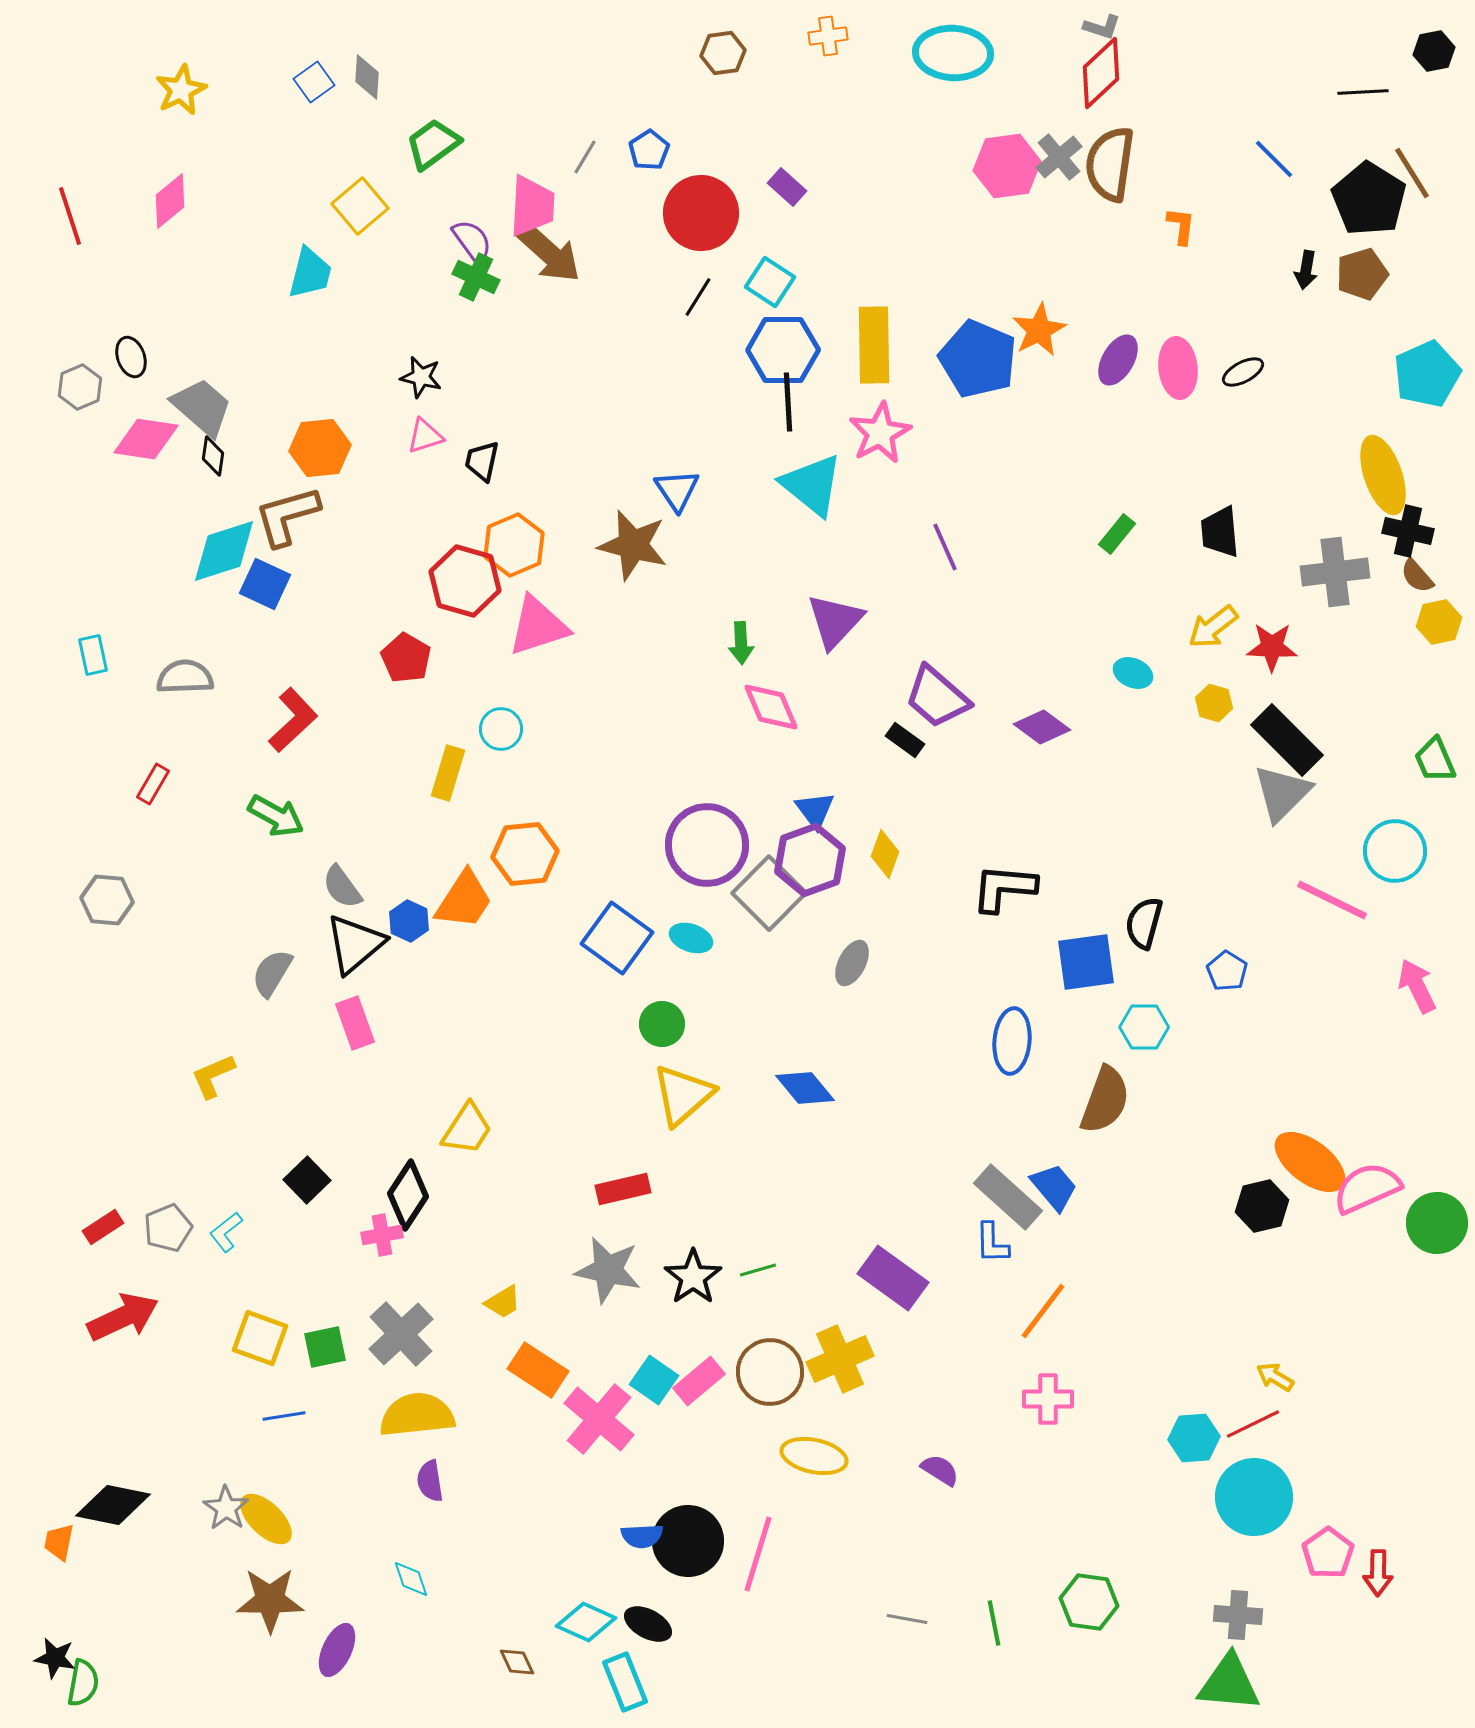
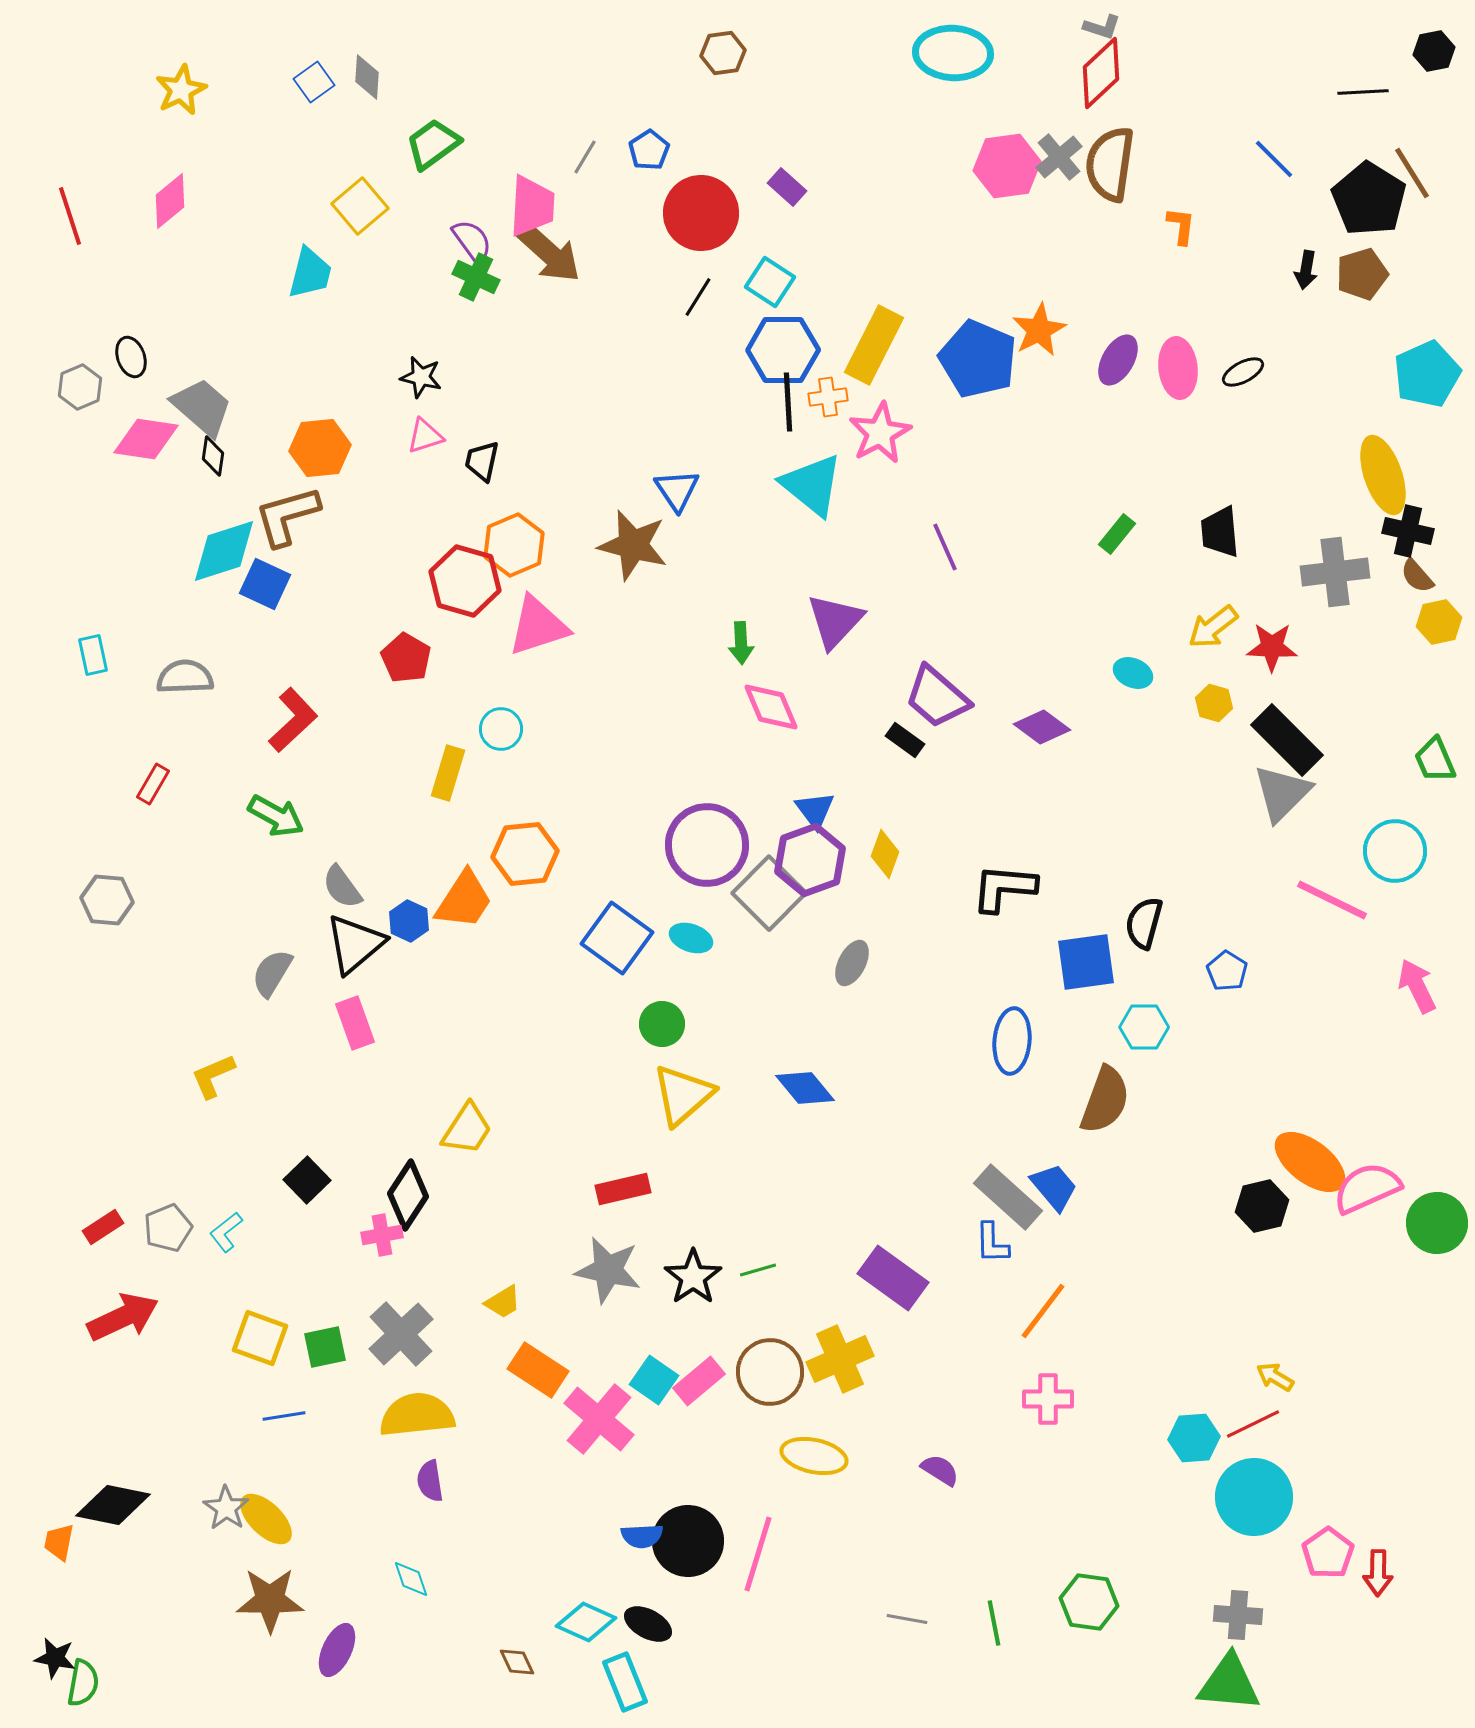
orange cross at (828, 36): moved 361 px down
yellow rectangle at (874, 345): rotated 28 degrees clockwise
